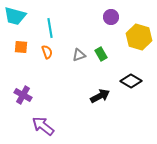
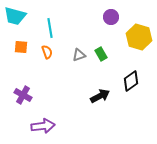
black diamond: rotated 65 degrees counterclockwise
purple arrow: rotated 135 degrees clockwise
